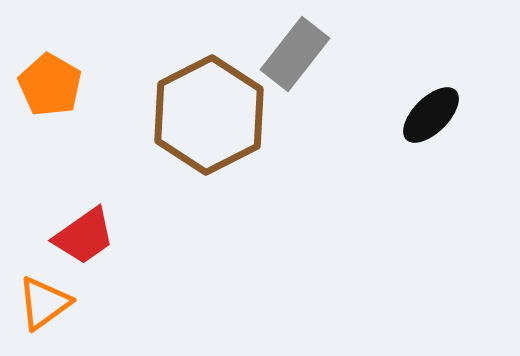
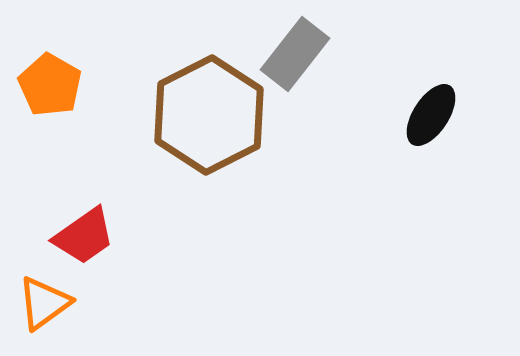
black ellipse: rotated 12 degrees counterclockwise
